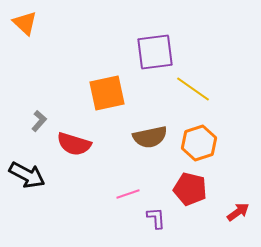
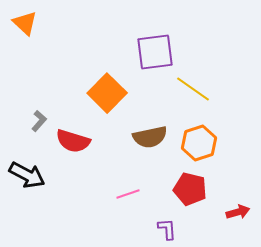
orange square: rotated 33 degrees counterclockwise
red semicircle: moved 1 px left, 3 px up
red arrow: rotated 20 degrees clockwise
purple L-shape: moved 11 px right, 11 px down
